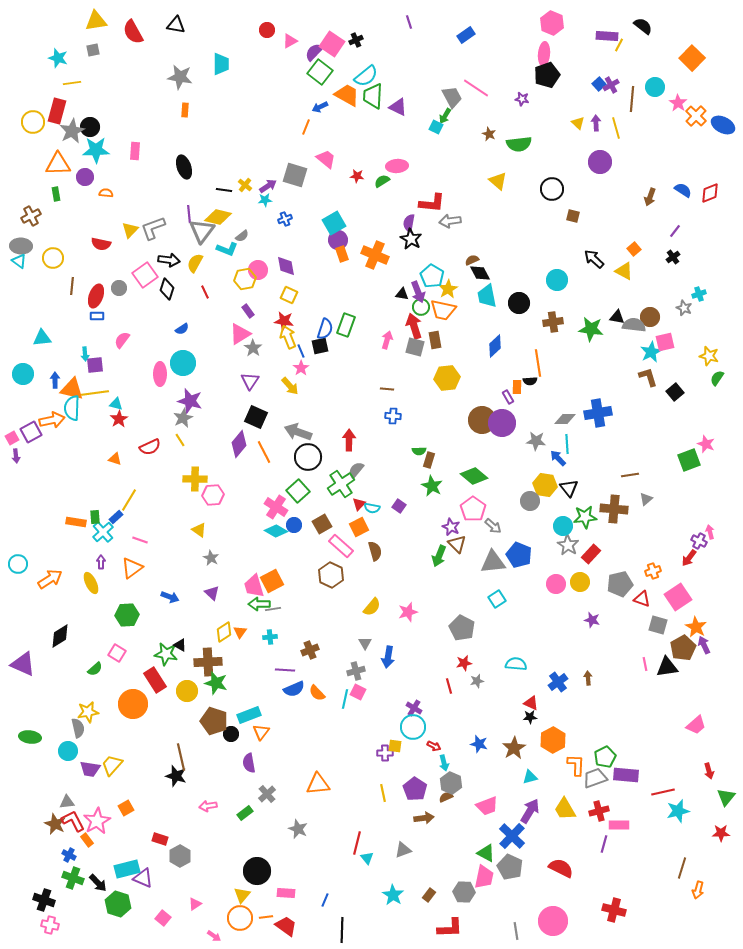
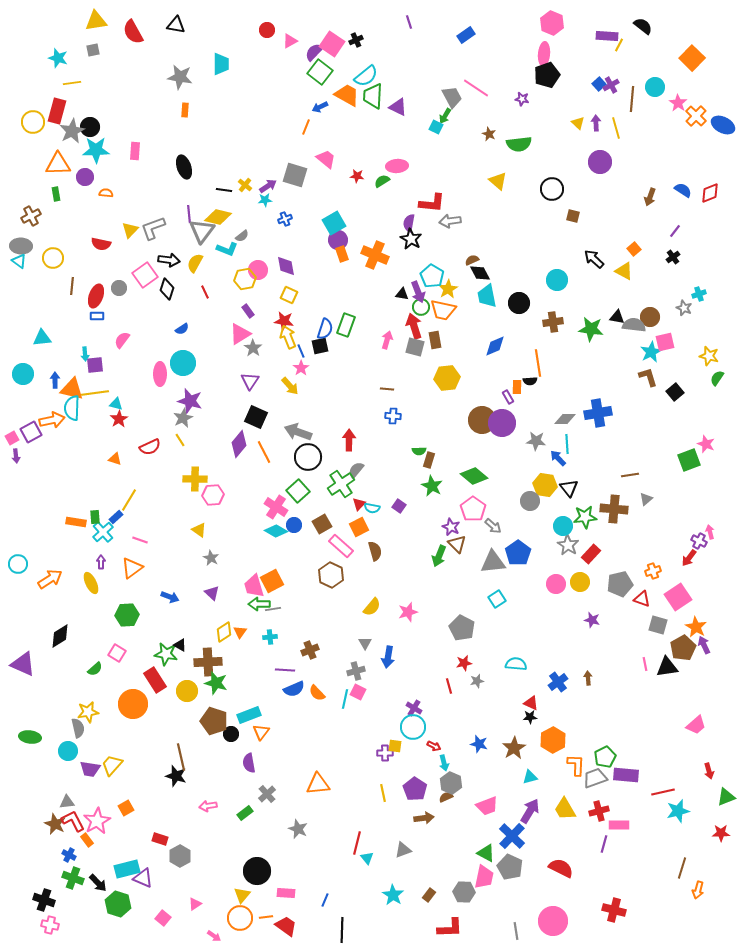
blue diamond at (495, 346): rotated 20 degrees clockwise
blue pentagon at (519, 555): moved 1 px left, 2 px up; rotated 15 degrees clockwise
green triangle at (726, 797): rotated 30 degrees clockwise
